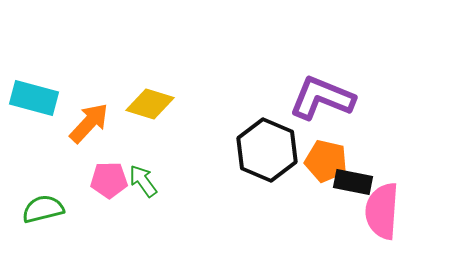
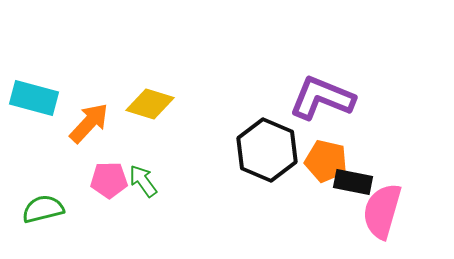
pink semicircle: rotated 12 degrees clockwise
